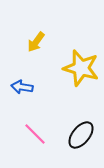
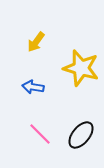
blue arrow: moved 11 px right
pink line: moved 5 px right
